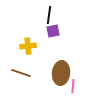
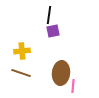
yellow cross: moved 6 px left, 5 px down
